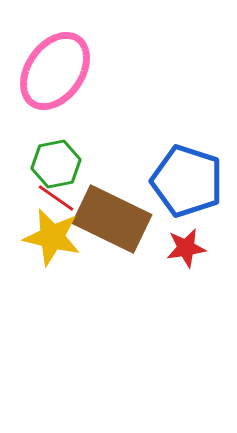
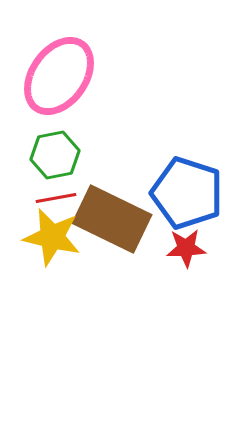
pink ellipse: moved 4 px right, 5 px down
green hexagon: moved 1 px left, 9 px up
blue pentagon: moved 12 px down
red line: rotated 45 degrees counterclockwise
red star: rotated 6 degrees clockwise
